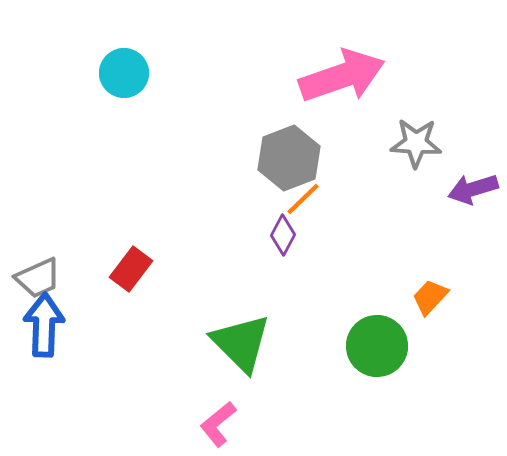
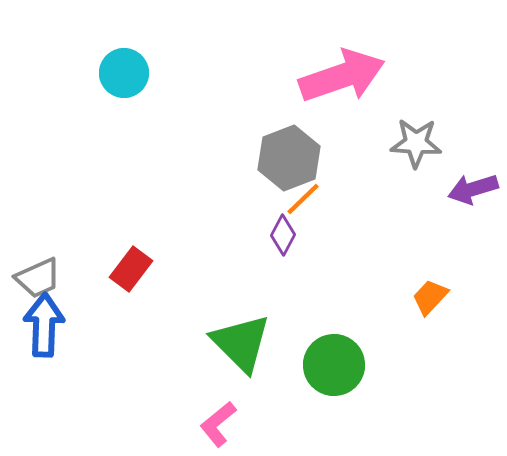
green circle: moved 43 px left, 19 px down
